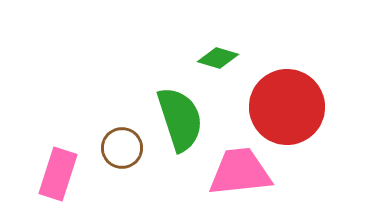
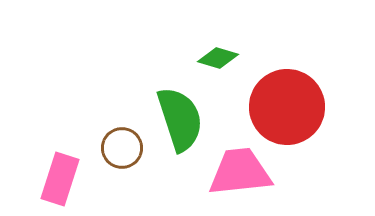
pink rectangle: moved 2 px right, 5 px down
